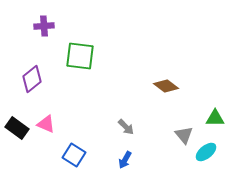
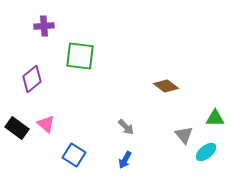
pink triangle: rotated 18 degrees clockwise
